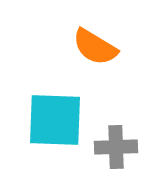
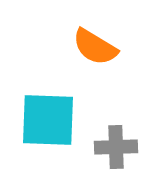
cyan square: moved 7 px left
